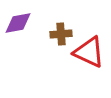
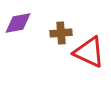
brown cross: moved 1 px up
